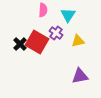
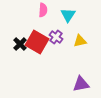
purple cross: moved 4 px down
yellow triangle: moved 2 px right
purple triangle: moved 1 px right, 8 px down
